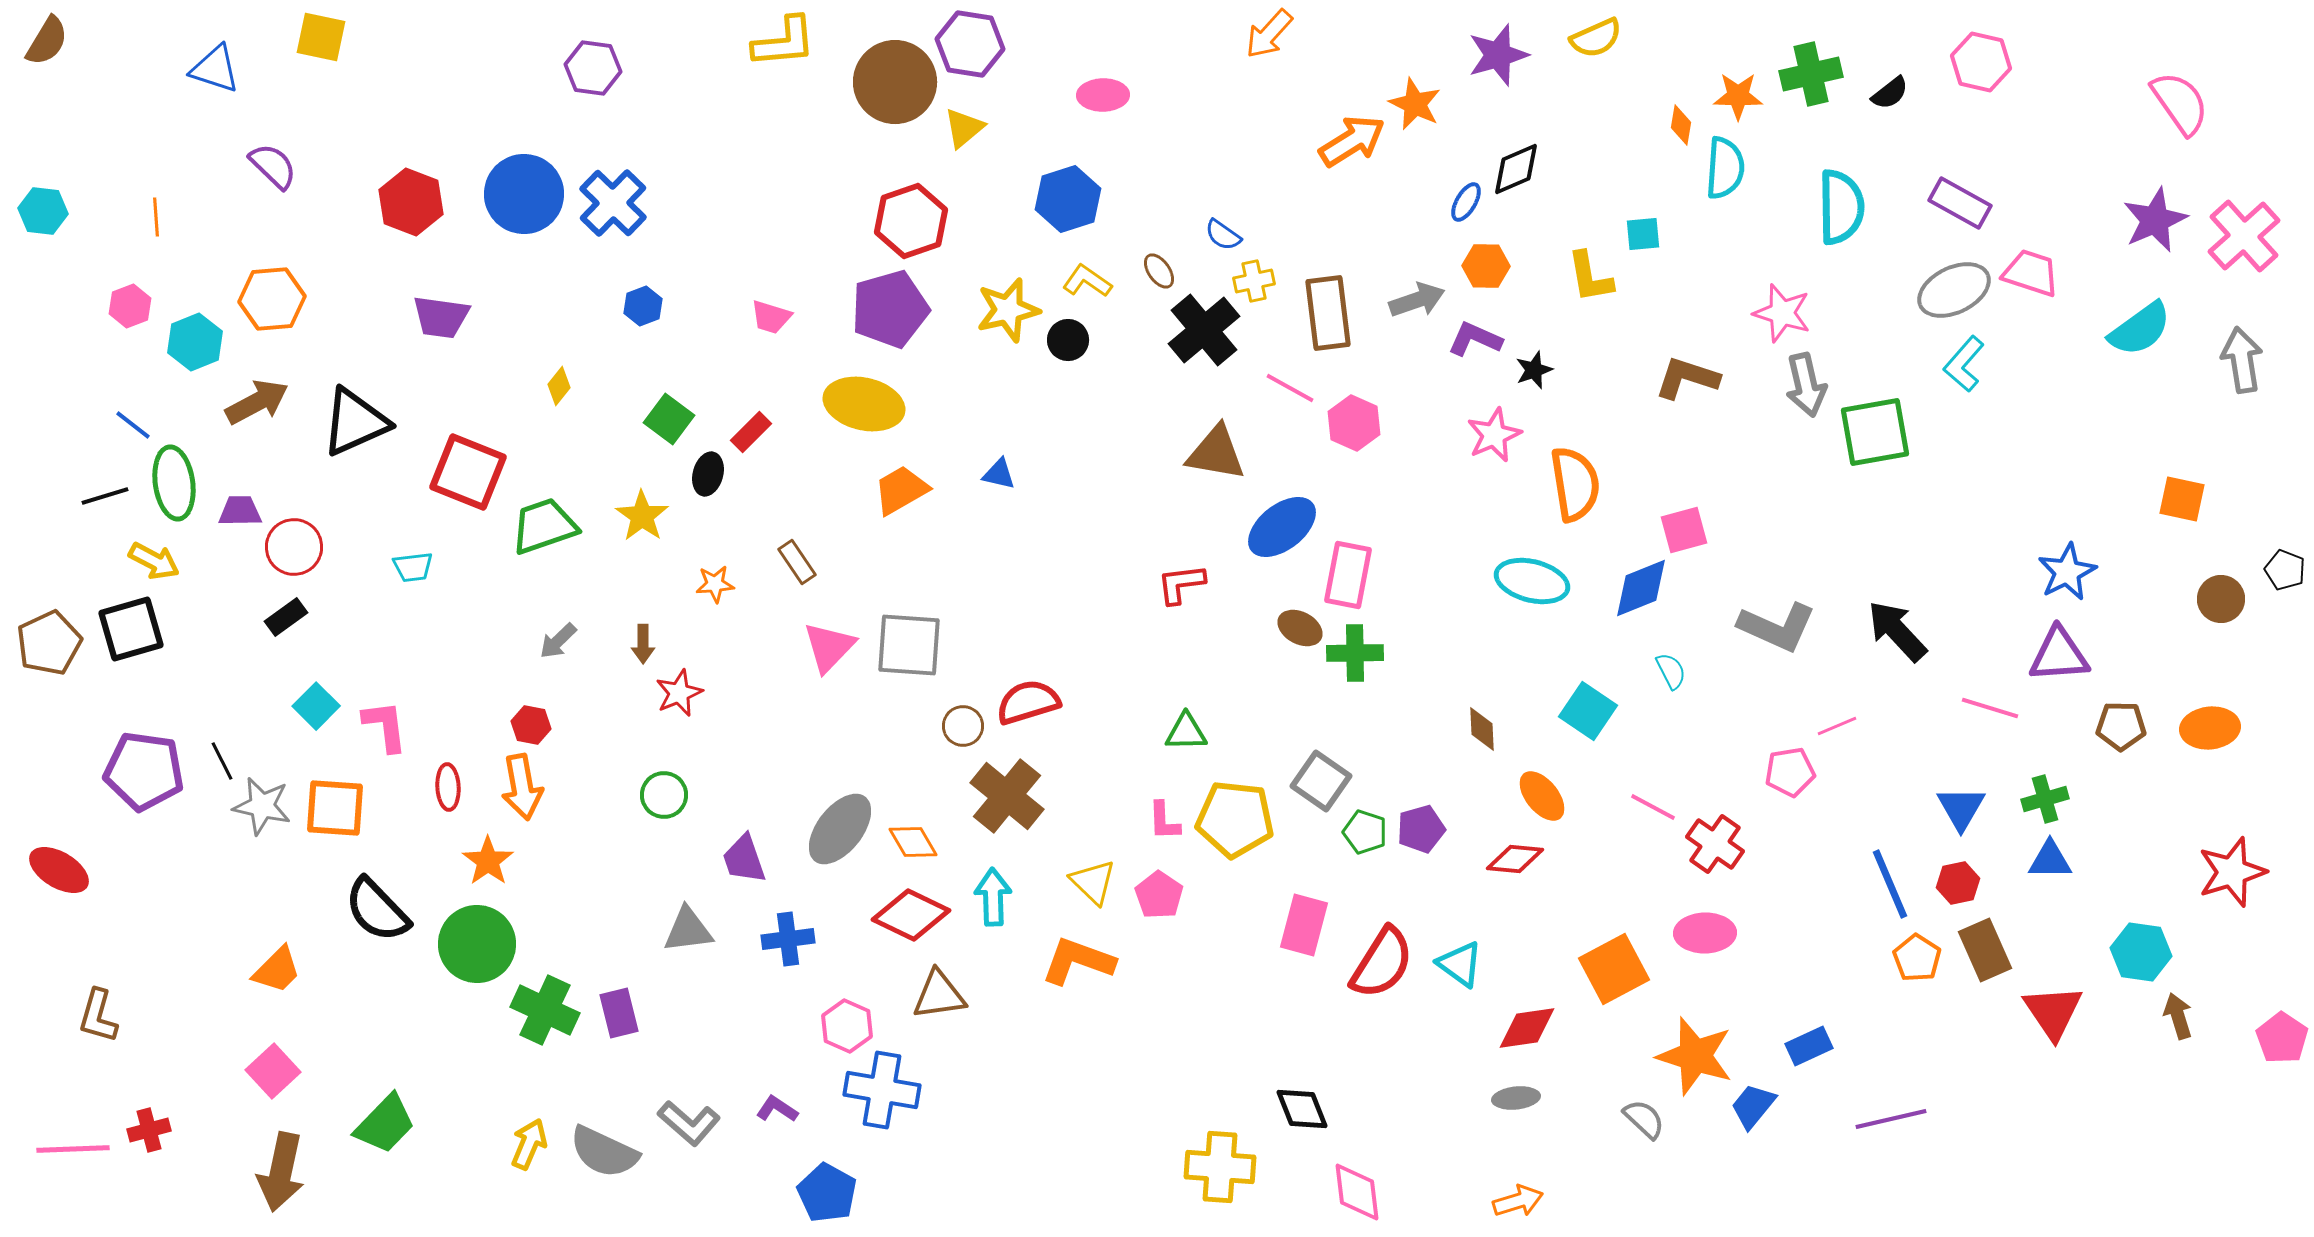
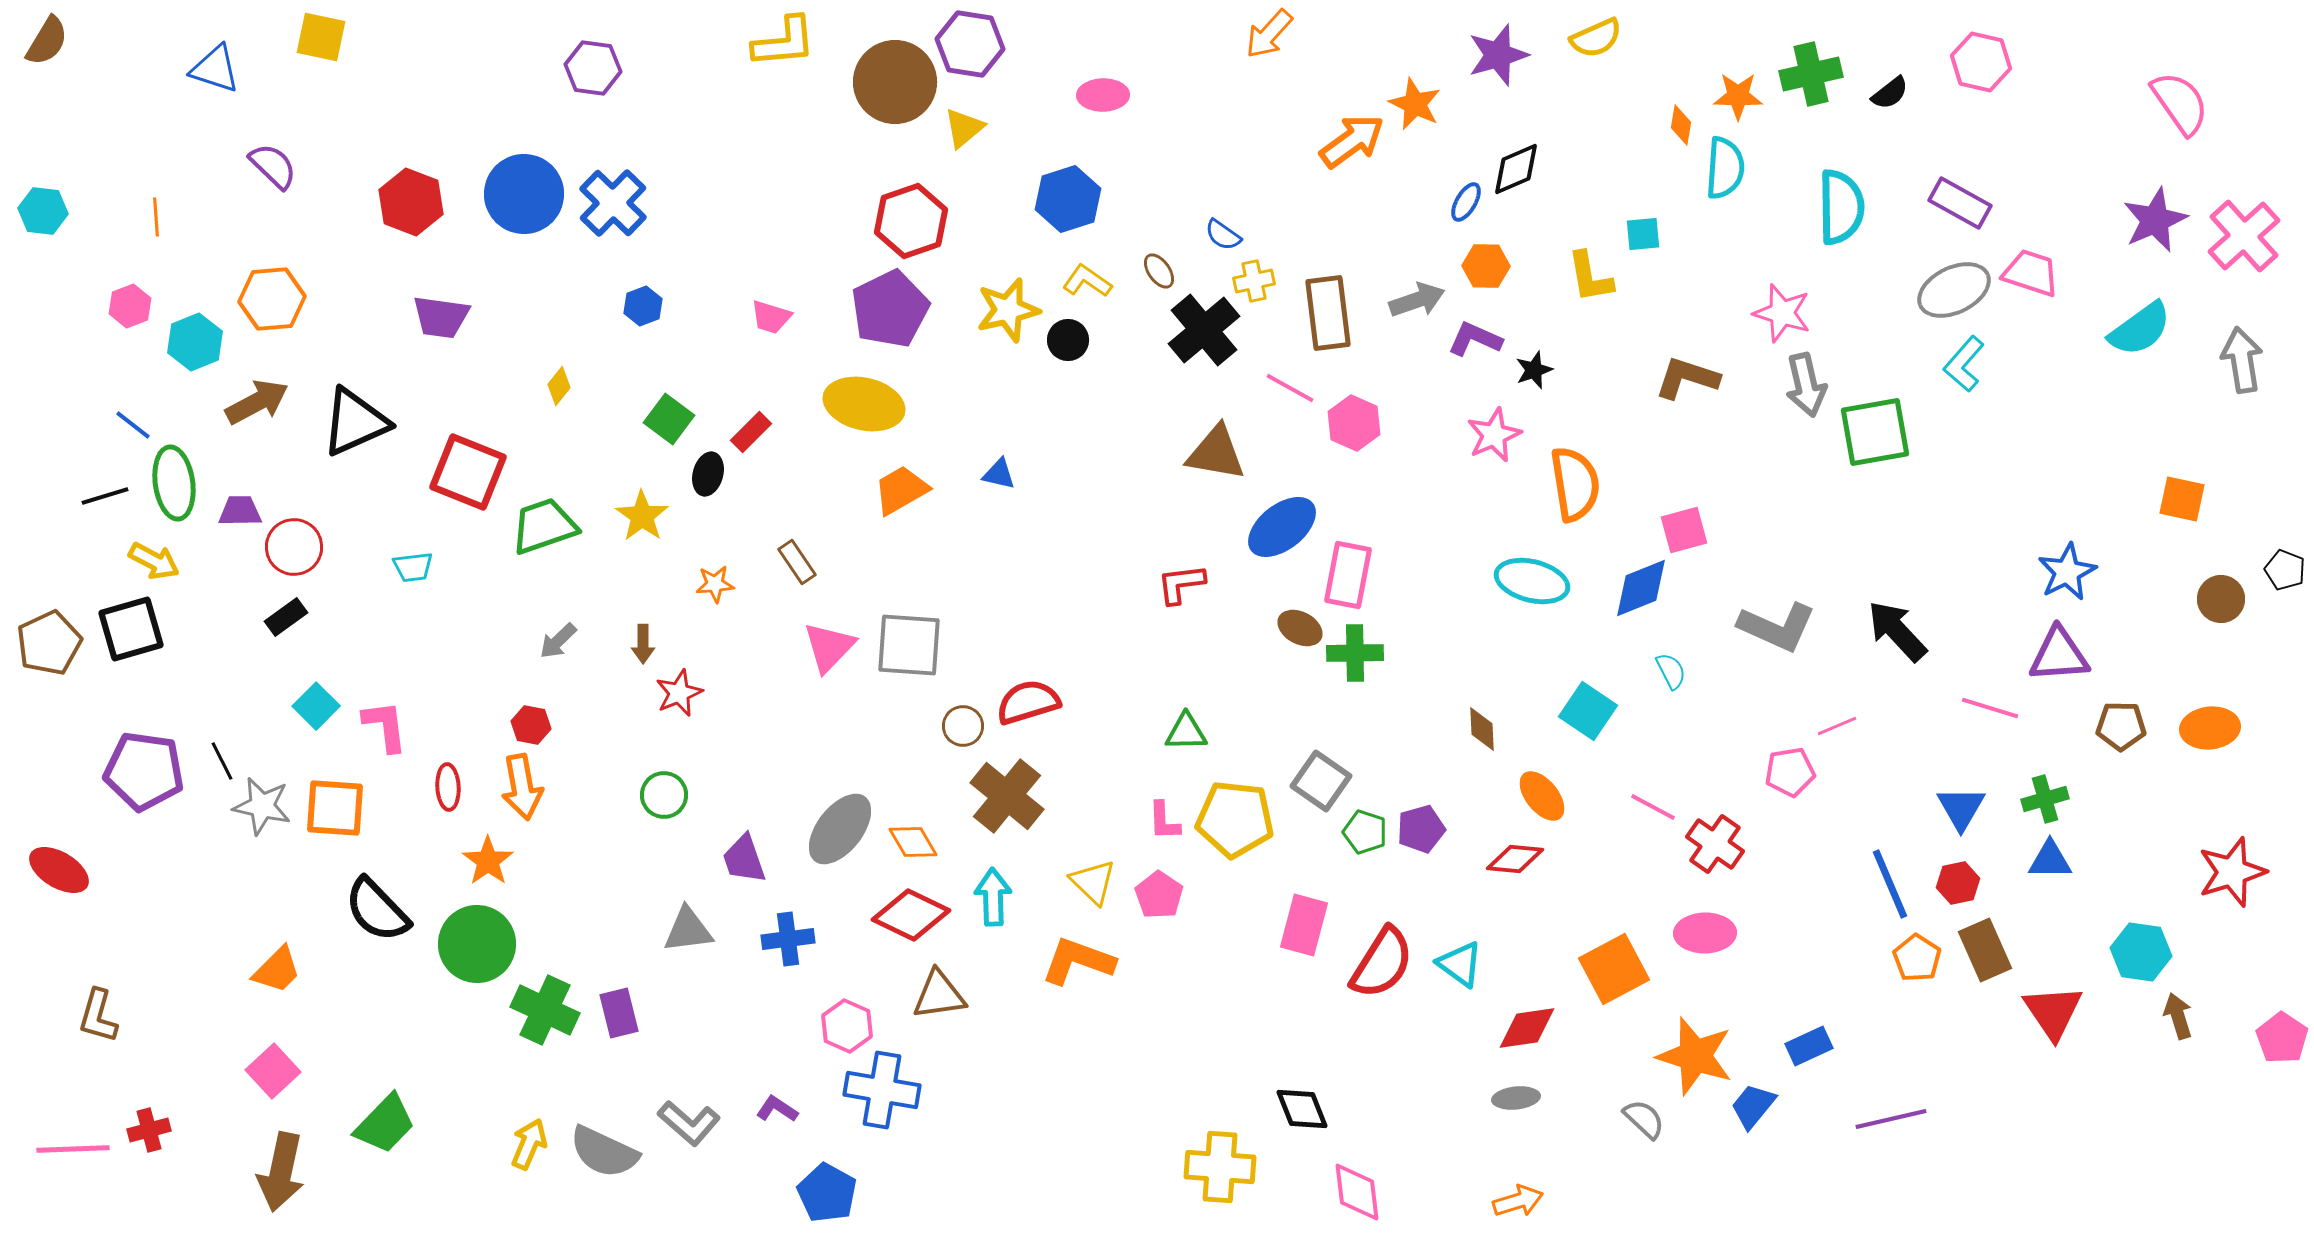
orange arrow at (1352, 141): rotated 4 degrees counterclockwise
purple pentagon at (890, 309): rotated 10 degrees counterclockwise
